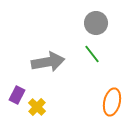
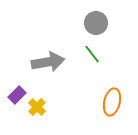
purple rectangle: rotated 18 degrees clockwise
